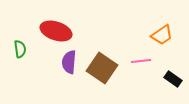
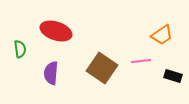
purple semicircle: moved 18 px left, 11 px down
black rectangle: moved 3 px up; rotated 18 degrees counterclockwise
